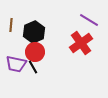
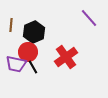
purple line: moved 2 px up; rotated 18 degrees clockwise
red cross: moved 15 px left, 14 px down
red circle: moved 7 px left
